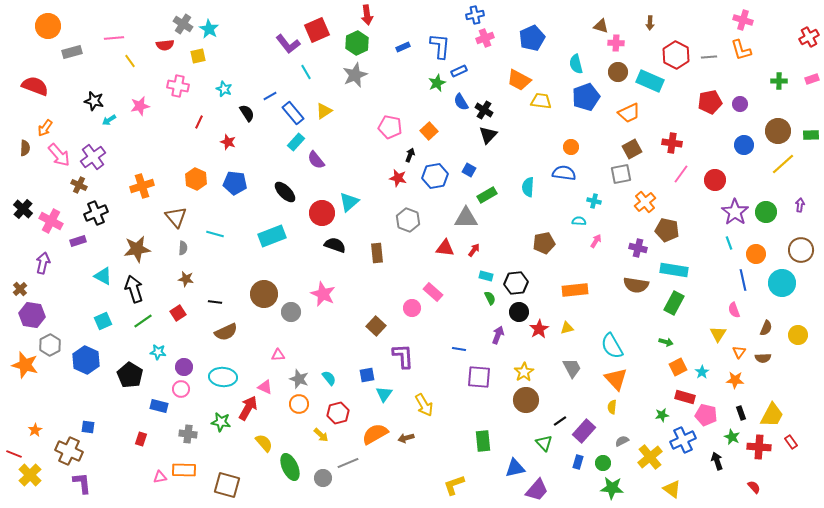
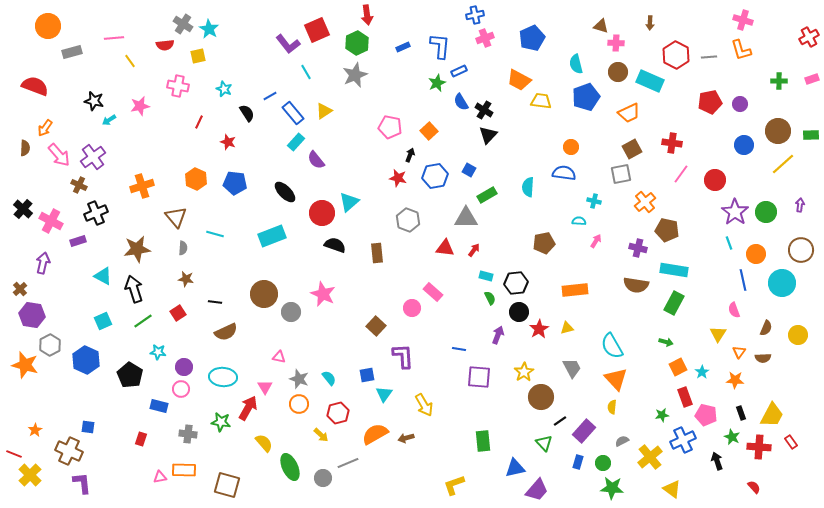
pink triangle at (278, 355): moved 1 px right, 2 px down; rotated 16 degrees clockwise
pink triangle at (265, 387): rotated 35 degrees clockwise
red rectangle at (685, 397): rotated 54 degrees clockwise
brown circle at (526, 400): moved 15 px right, 3 px up
